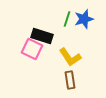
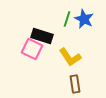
blue star: rotated 30 degrees counterclockwise
brown rectangle: moved 5 px right, 4 px down
